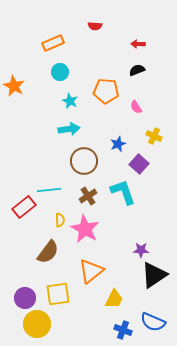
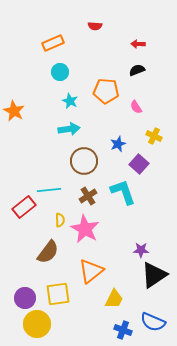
orange star: moved 25 px down
